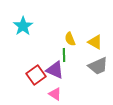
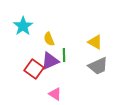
yellow semicircle: moved 21 px left
purple triangle: moved 5 px left, 9 px up; rotated 48 degrees counterclockwise
red square: moved 2 px left, 6 px up; rotated 18 degrees counterclockwise
